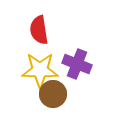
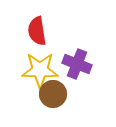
red semicircle: moved 2 px left, 1 px down
